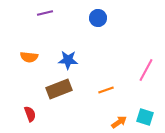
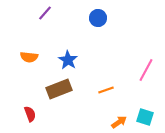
purple line: rotated 35 degrees counterclockwise
blue star: rotated 30 degrees clockwise
